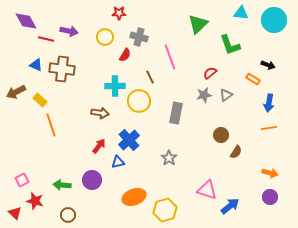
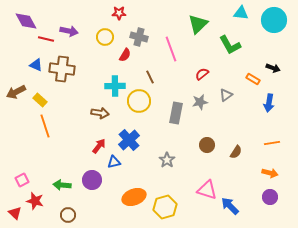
green L-shape at (230, 45): rotated 10 degrees counterclockwise
pink line at (170, 57): moved 1 px right, 8 px up
black arrow at (268, 65): moved 5 px right, 3 px down
red semicircle at (210, 73): moved 8 px left, 1 px down
gray star at (204, 95): moved 4 px left, 7 px down
orange line at (51, 125): moved 6 px left, 1 px down
orange line at (269, 128): moved 3 px right, 15 px down
brown circle at (221, 135): moved 14 px left, 10 px down
gray star at (169, 158): moved 2 px left, 2 px down
blue triangle at (118, 162): moved 4 px left
blue arrow at (230, 206): rotated 96 degrees counterclockwise
yellow hexagon at (165, 210): moved 3 px up
